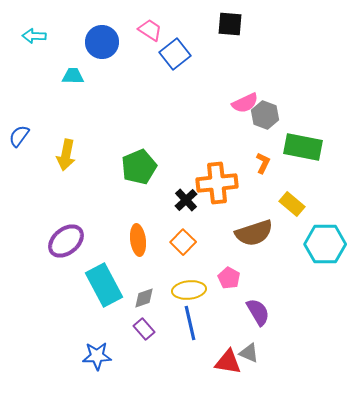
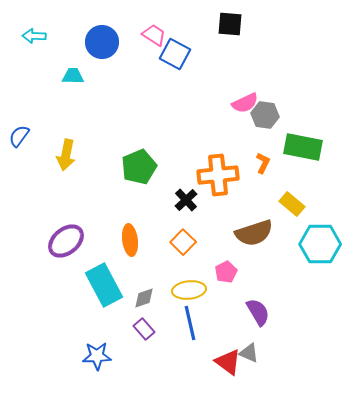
pink trapezoid: moved 4 px right, 5 px down
blue square: rotated 24 degrees counterclockwise
gray hexagon: rotated 12 degrees counterclockwise
orange cross: moved 1 px right, 8 px up
orange ellipse: moved 8 px left
cyan hexagon: moved 5 px left
pink pentagon: moved 3 px left, 6 px up; rotated 15 degrees clockwise
red triangle: rotated 28 degrees clockwise
